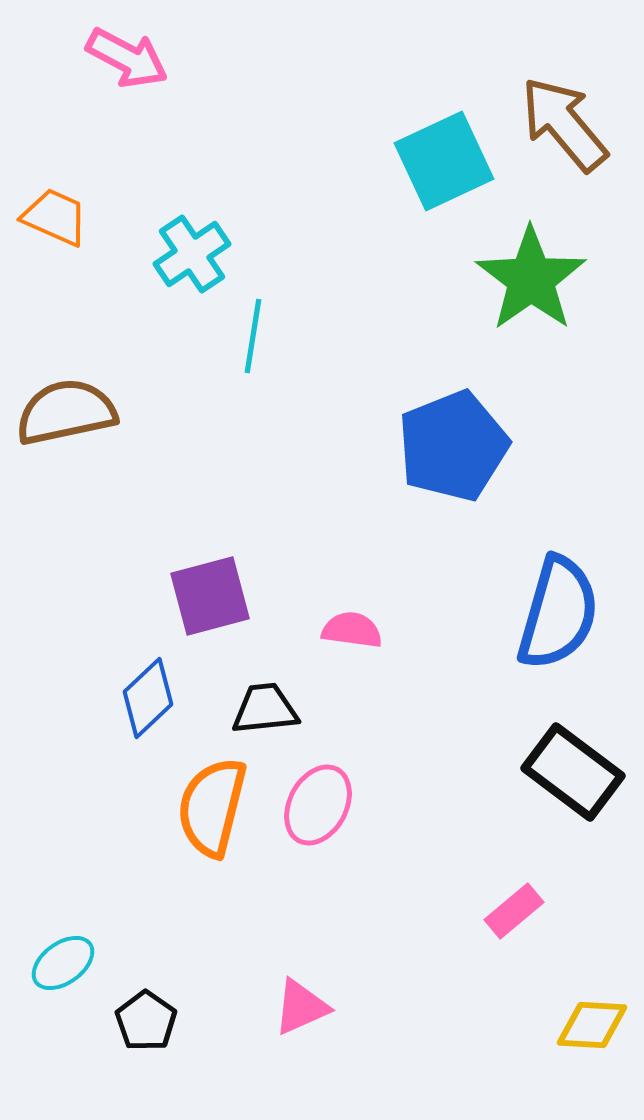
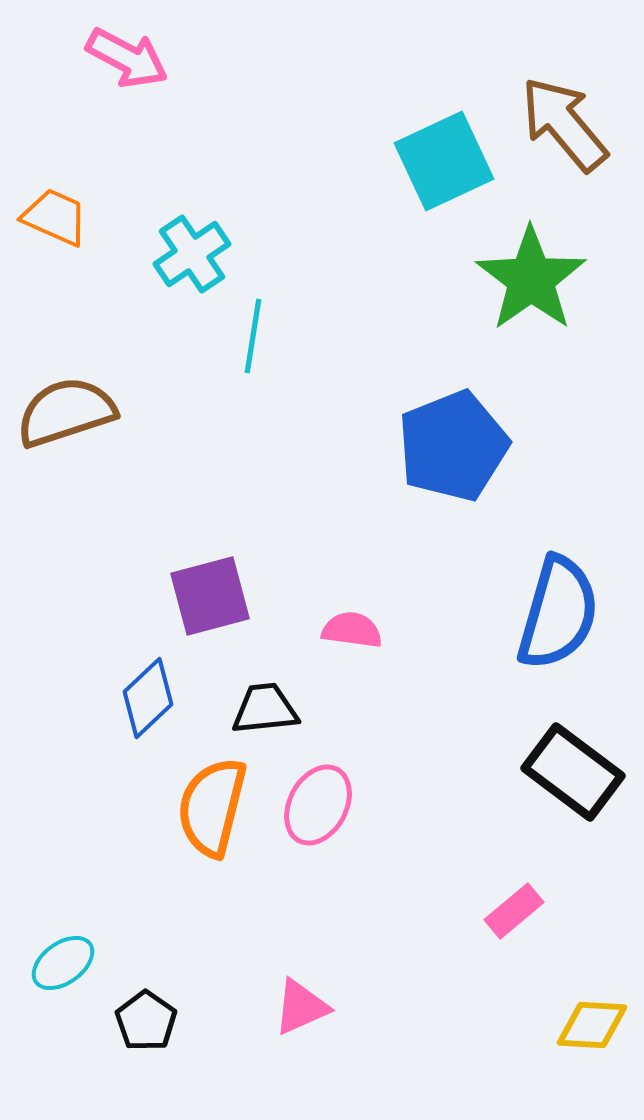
brown semicircle: rotated 6 degrees counterclockwise
